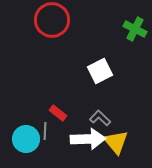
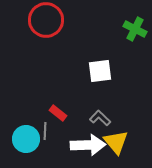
red circle: moved 6 px left
white square: rotated 20 degrees clockwise
white arrow: moved 6 px down
